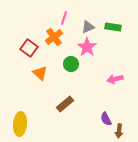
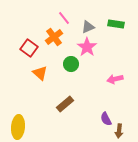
pink line: rotated 56 degrees counterclockwise
green rectangle: moved 3 px right, 3 px up
yellow ellipse: moved 2 px left, 3 px down
